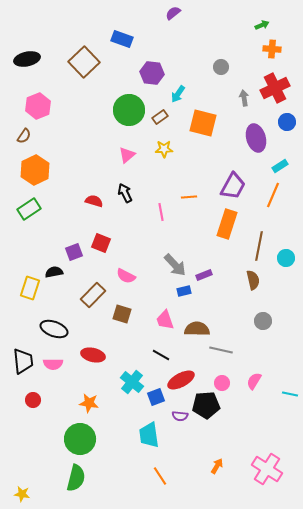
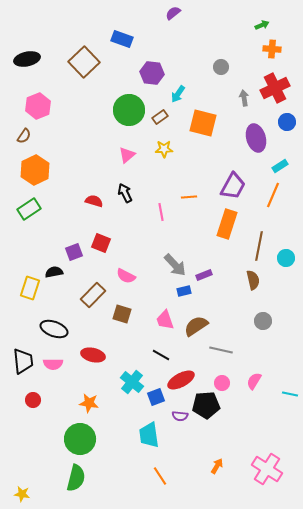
brown semicircle at (197, 329): moved 1 px left, 3 px up; rotated 35 degrees counterclockwise
